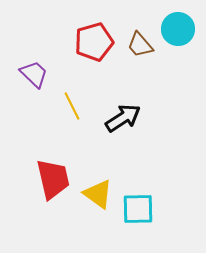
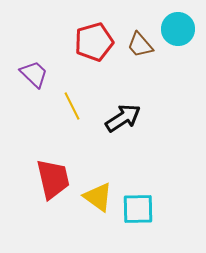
yellow triangle: moved 3 px down
